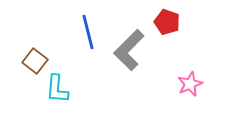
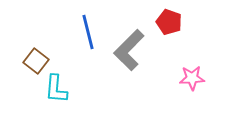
red pentagon: moved 2 px right
brown square: moved 1 px right
pink star: moved 2 px right, 6 px up; rotated 20 degrees clockwise
cyan L-shape: moved 1 px left
